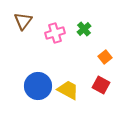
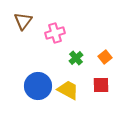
green cross: moved 8 px left, 29 px down
red square: rotated 30 degrees counterclockwise
